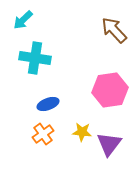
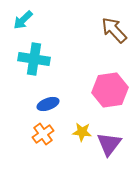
cyan cross: moved 1 px left, 1 px down
